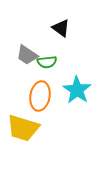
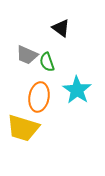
gray trapezoid: rotated 10 degrees counterclockwise
green semicircle: rotated 78 degrees clockwise
orange ellipse: moved 1 px left, 1 px down
